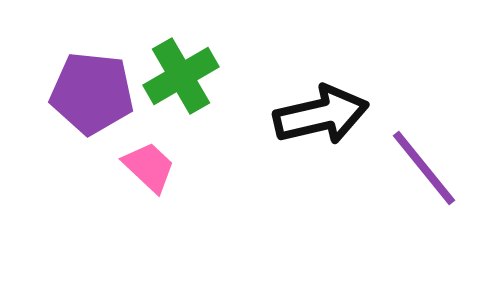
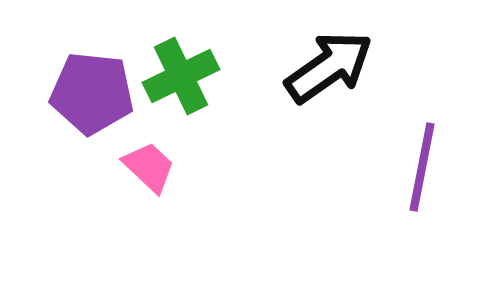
green cross: rotated 4 degrees clockwise
black arrow: moved 8 px right, 48 px up; rotated 22 degrees counterclockwise
purple line: moved 2 px left, 1 px up; rotated 50 degrees clockwise
